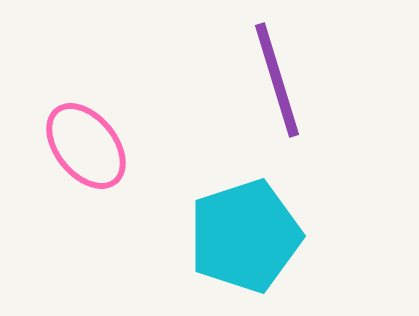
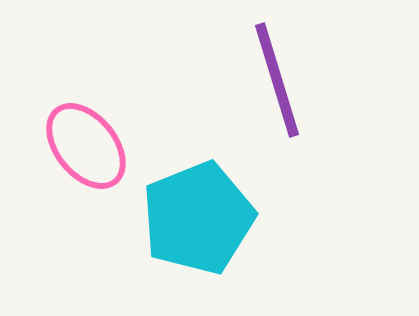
cyan pentagon: moved 47 px left, 18 px up; rotated 4 degrees counterclockwise
